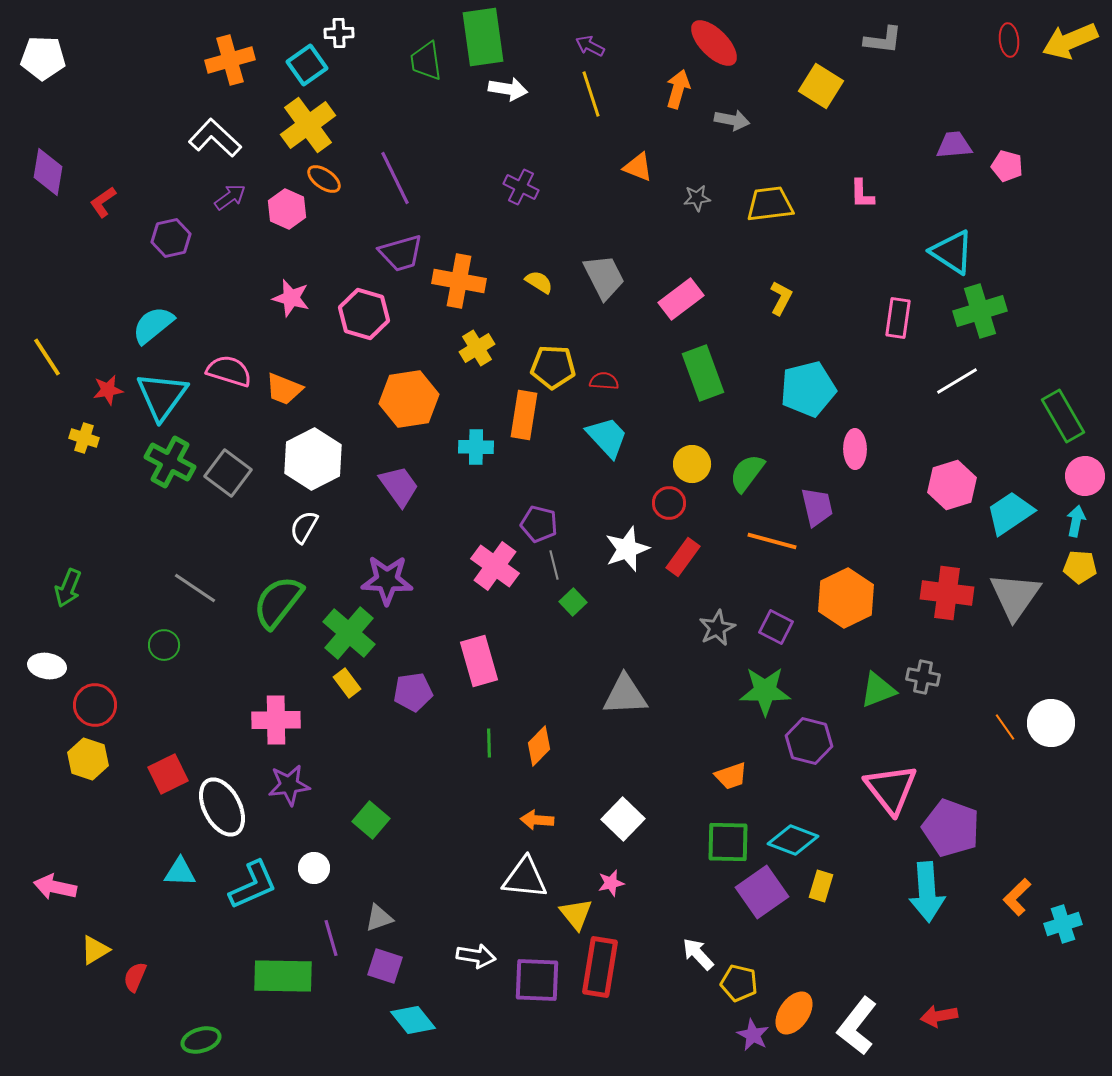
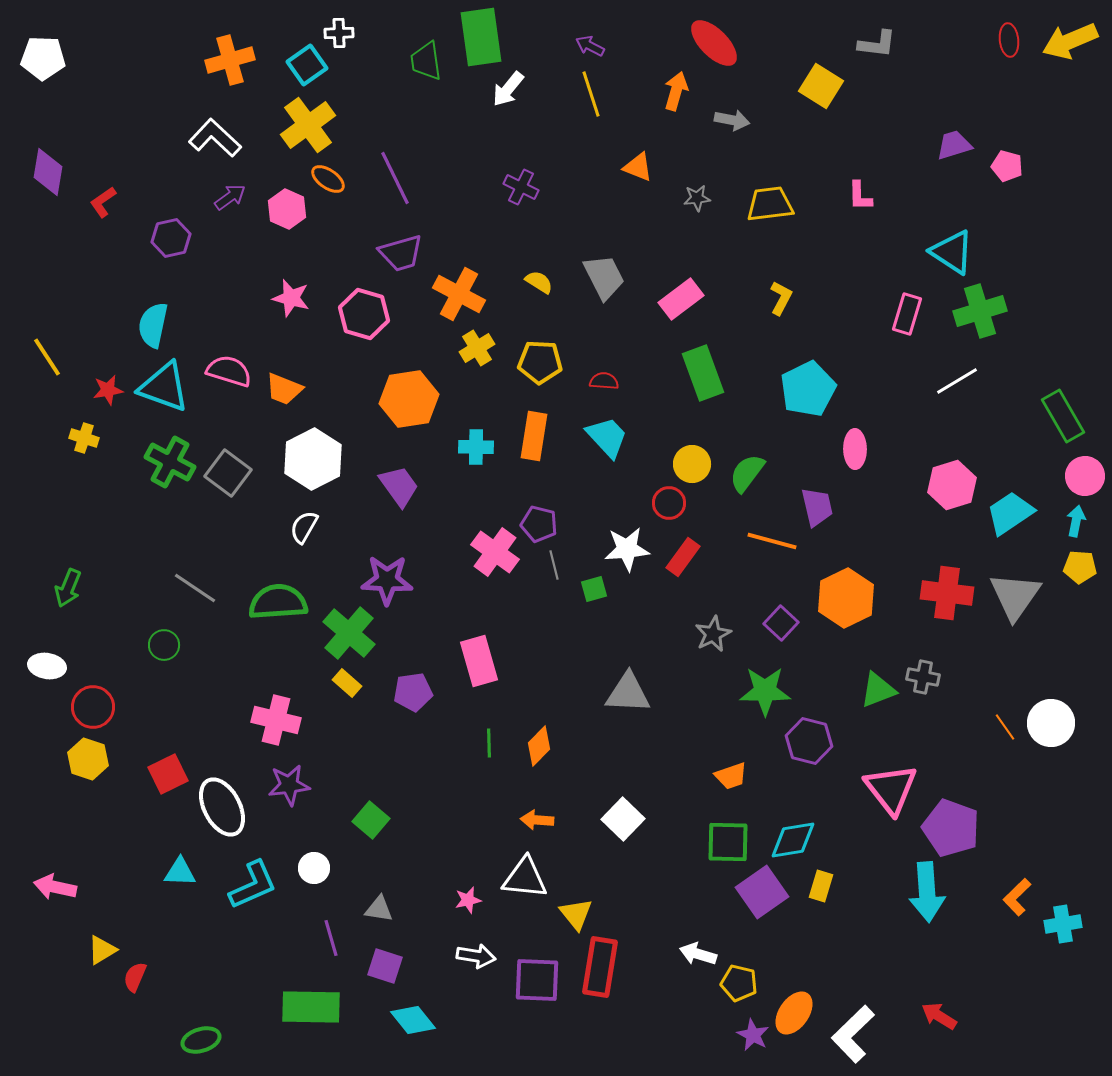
green rectangle at (483, 37): moved 2 px left
gray L-shape at (883, 40): moved 6 px left, 4 px down
white arrow at (508, 89): rotated 120 degrees clockwise
orange arrow at (678, 89): moved 2 px left, 2 px down
purple trapezoid at (954, 145): rotated 12 degrees counterclockwise
orange ellipse at (324, 179): moved 4 px right
pink L-shape at (862, 194): moved 2 px left, 2 px down
orange cross at (459, 281): moved 13 px down; rotated 18 degrees clockwise
pink rectangle at (898, 318): moved 9 px right, 4 px up; rotated 9 degrees clockwise
cyan semicircle at (153, 325): rotated 39 degrees counterclockwise
yellow pentagon at (553, 367): moved 13 px left, 5 px up
cyan pentagon at (808, 389): rotated 12 degrees counterclockwise
cyan triangle at (162, 396): moved 2 px right, 9 px up; rotated 46 degrees counterclockwise
orange rectangle at (524, 415): moved 10 px right, 21 px down
white star at (627, 549): rotated 15 degrees clockwise
pink cross at (495, 566): moved 14 px up
green semicircle at (278, 602): rotated 48 degrees clockwise
green square at (573, 602): moved 21 px right, 13 px up; rotated 28 degrees clockwise
purple square at (776, 627): moved 5 px right, 4 px up; rotated 16 degrees clockwise
gray star at (717, 628): moved 4 px left, 6 px down
yellow rectangle at (347, 683): rotated 12 degrees counterclockwise
gray triangle at (625, 695): moved 3 px right, 2 px up; rotated 6 degrees clockwise
red circle at (95, 705): moved 2 px left, 2 px down
pink cross at (276, 720): rotated 15 degrees clockwise
cyan diamond at (793, 840): rotated 30 degrees counterclockwise
pink star at (611, 883): moved 143 px left, 17 px down
gray triangle at (379, 918): moved 9 px up; rotated 28 degrees clockwise
cyan cross at (1063, 924): rotated 9 degrees clockwise
yellow triangle at (95, 950): moved 7 px right
white arrow at (698, 954): rotated 30 degrees counterclockwise
green rectangle at (283, 976): moved 28 px right, 31 px down
red arrow at (939, 1016): rotated 42 degrees clockwise
white L-shape at (857, 1026): moved 4 px left, 8 px down; rotated 8 degrees clockwise
